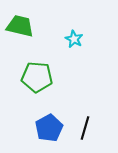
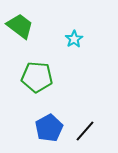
green trapezoid: rotated 24 degrees clockwise
cyan star: rotated 12 degrees clockwise
black line: moved 3 px down; rotated 25 degrees clockwise
